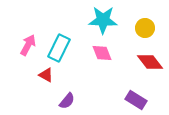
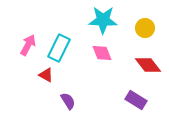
red diamond: moved 2 px left, 3 px down
purple semicircle: moved 1 px right; rotated 72 degrees counterclockwise
